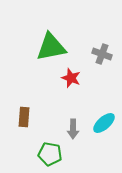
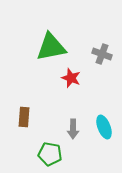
cyan ellipse: moved 4 px down; rotated 70 degrees counterclockwise
